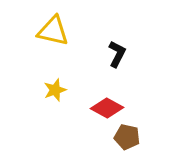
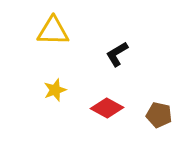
yellow triangle: rotated 12 degrees counterclockwise
black L-shape: rotated 148 degrees counterclockwise
brown pentagon: moved 32 px right, 22 px up
